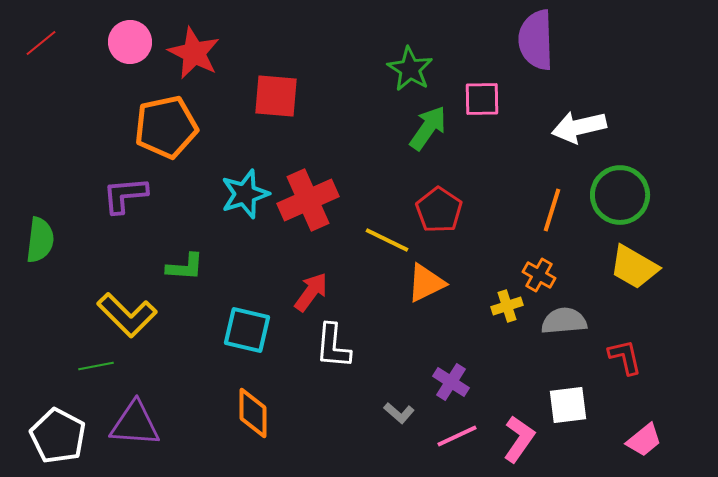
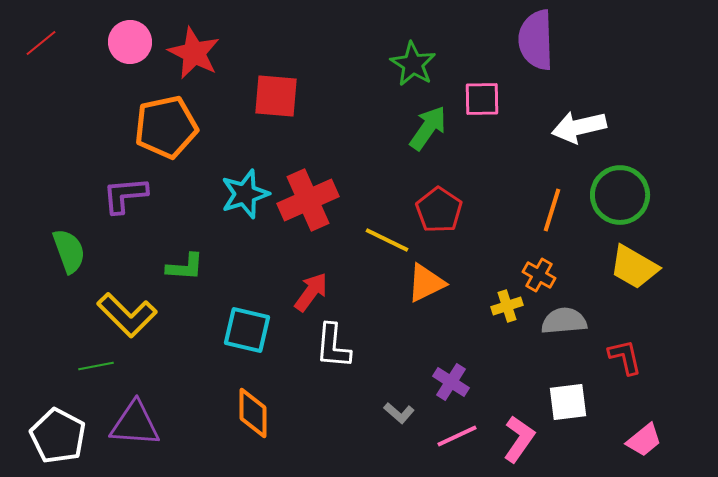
green star: moved 3 px right, 5 px up
green semicircle: moved 29 px right, 11 px down; rotated 27 degrees counterclockwise
white square: moved 3 px up
